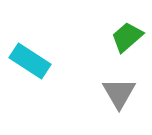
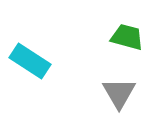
green trapezoid: rotated 56 degrees clockwise
